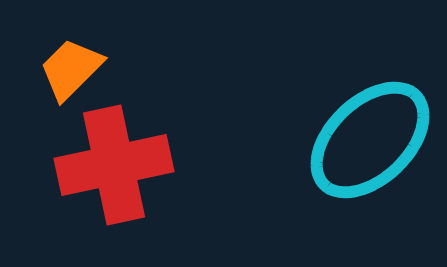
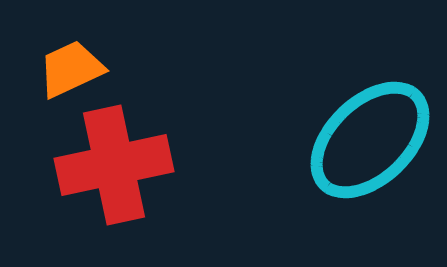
orange trapezoid: rotated 20 degrees clockwise
